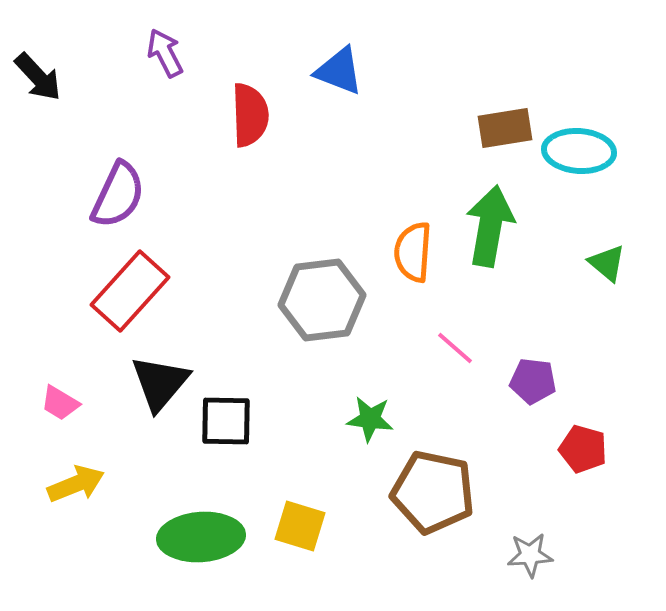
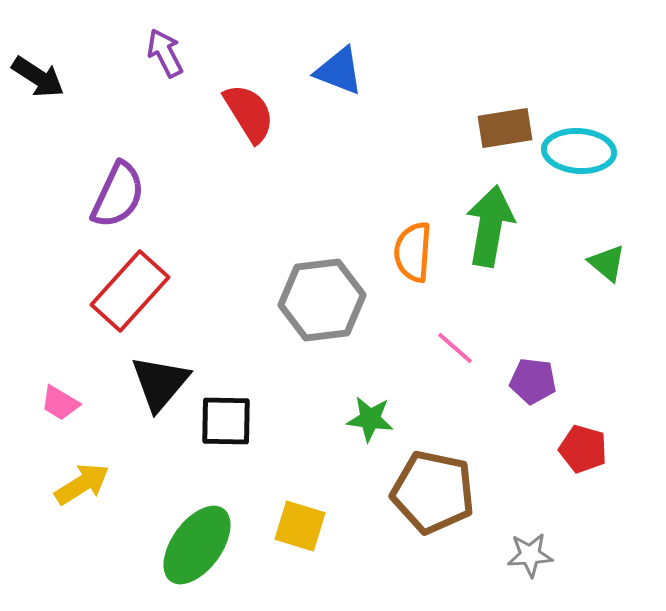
black arrow: rotated 14 degrees counterclockwise
red semicircle: moved 1 px left, 2 px up; rotated 30 degrees counterclockwise
yellow arrow: moved 6 px right; rotated 10 degrees counterclockwise
green ellipse: moved 4 px left, 8 px down; rotated 50 degrees counterclockwise
